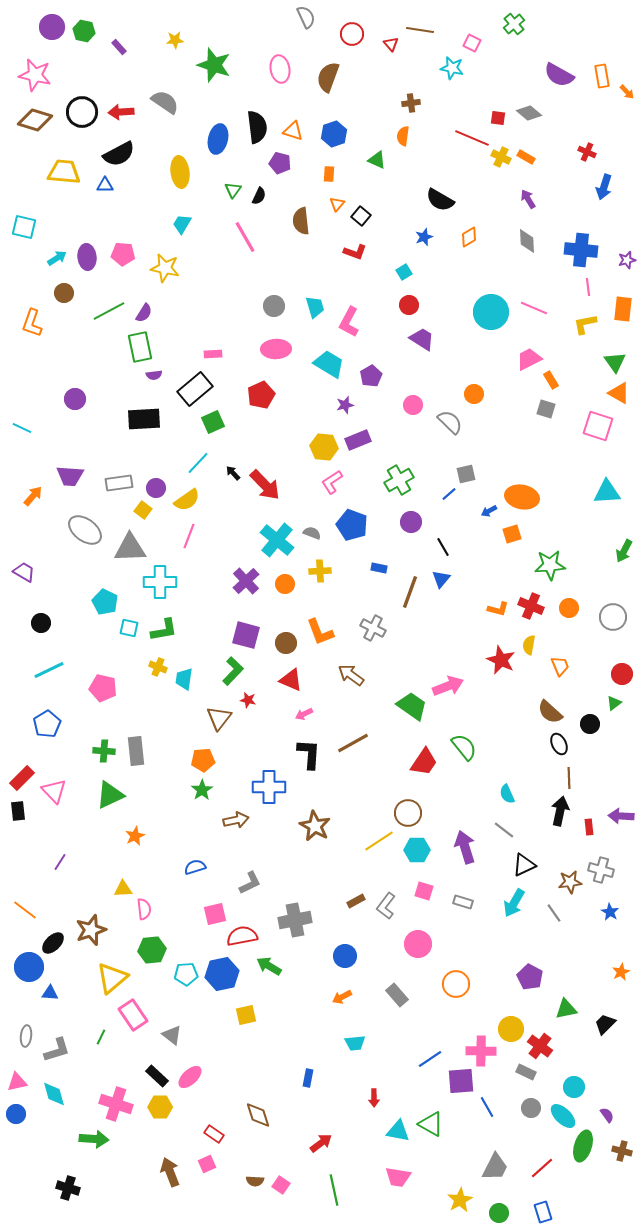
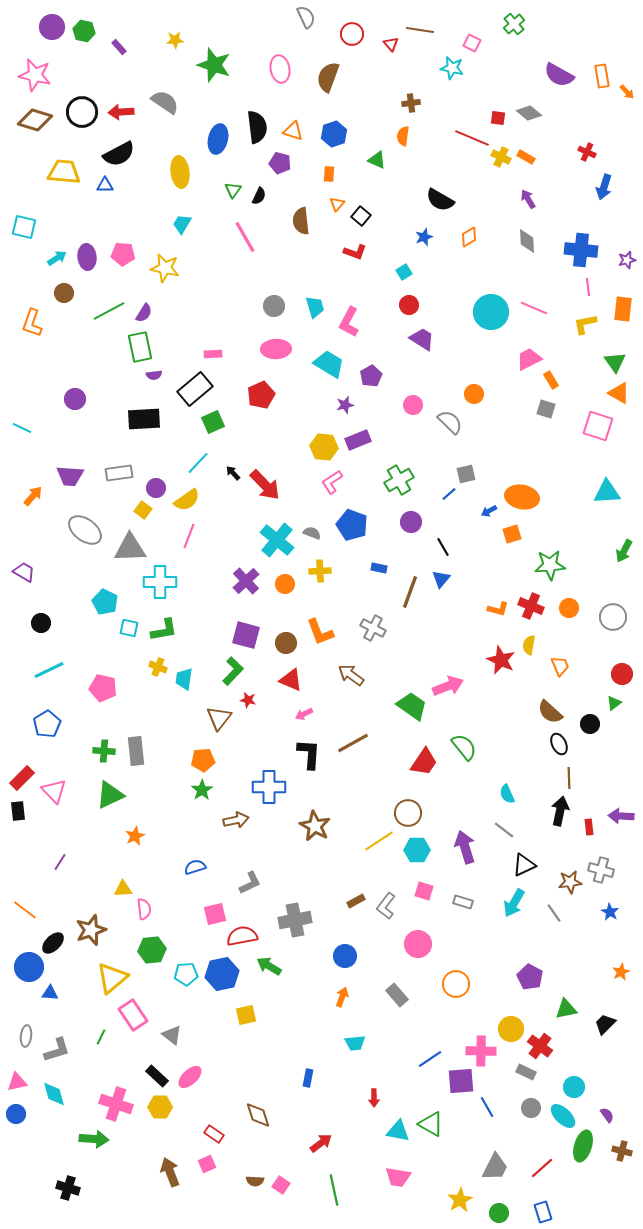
gray rectangle at (119, 483): moved 10 px up
orange arrow at (342, 997): rotated 138 degrees clockwise
